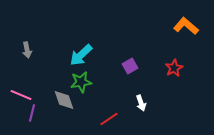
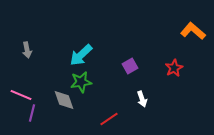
orange L-shape: moved 7 px right, 5 px down
white arrow: moved 1 px right, 4 px up
